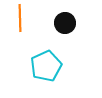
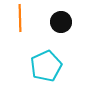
black circle: moved 4 px left, 1 px up
